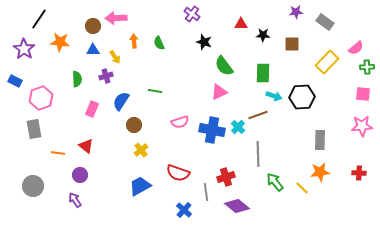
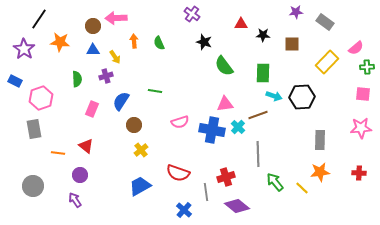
pink triangle at (219, 92): moved 6 px right, 12 px down; rotated 18 degrees clockwise
pink star at (362, 126): moved 1 px left, 2 px down
